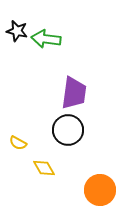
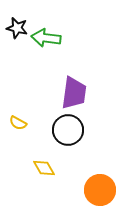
black star: moved 3 px up
green arrow: moved 1 px up
yellow semicircle: moved 20 px up
